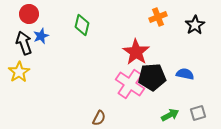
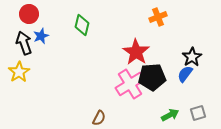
black star: moved 3 px left, 32 px down
blue semicircle: rotated 66 degrees counterclockwise
pink cross: rotated 24 degrees clockwise
